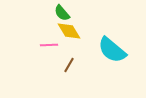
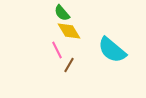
pink line: moved 8 px right, 5 px down; rotated 66 degrees clockwise
